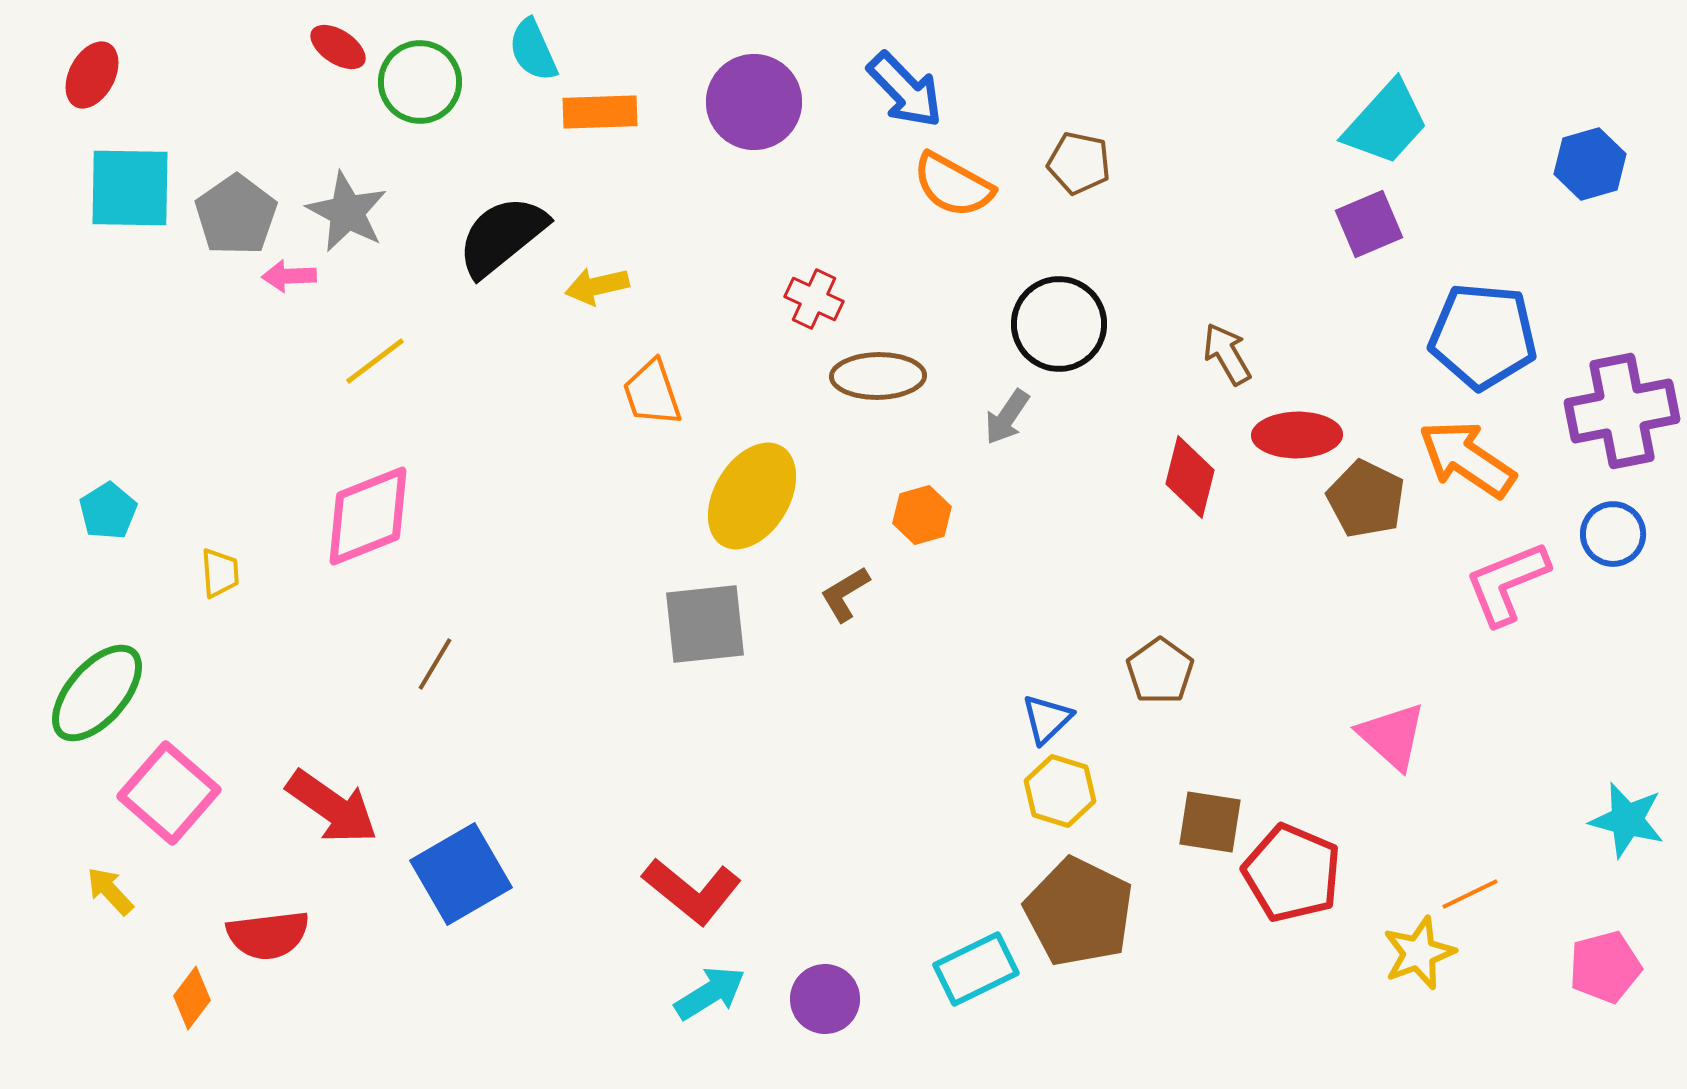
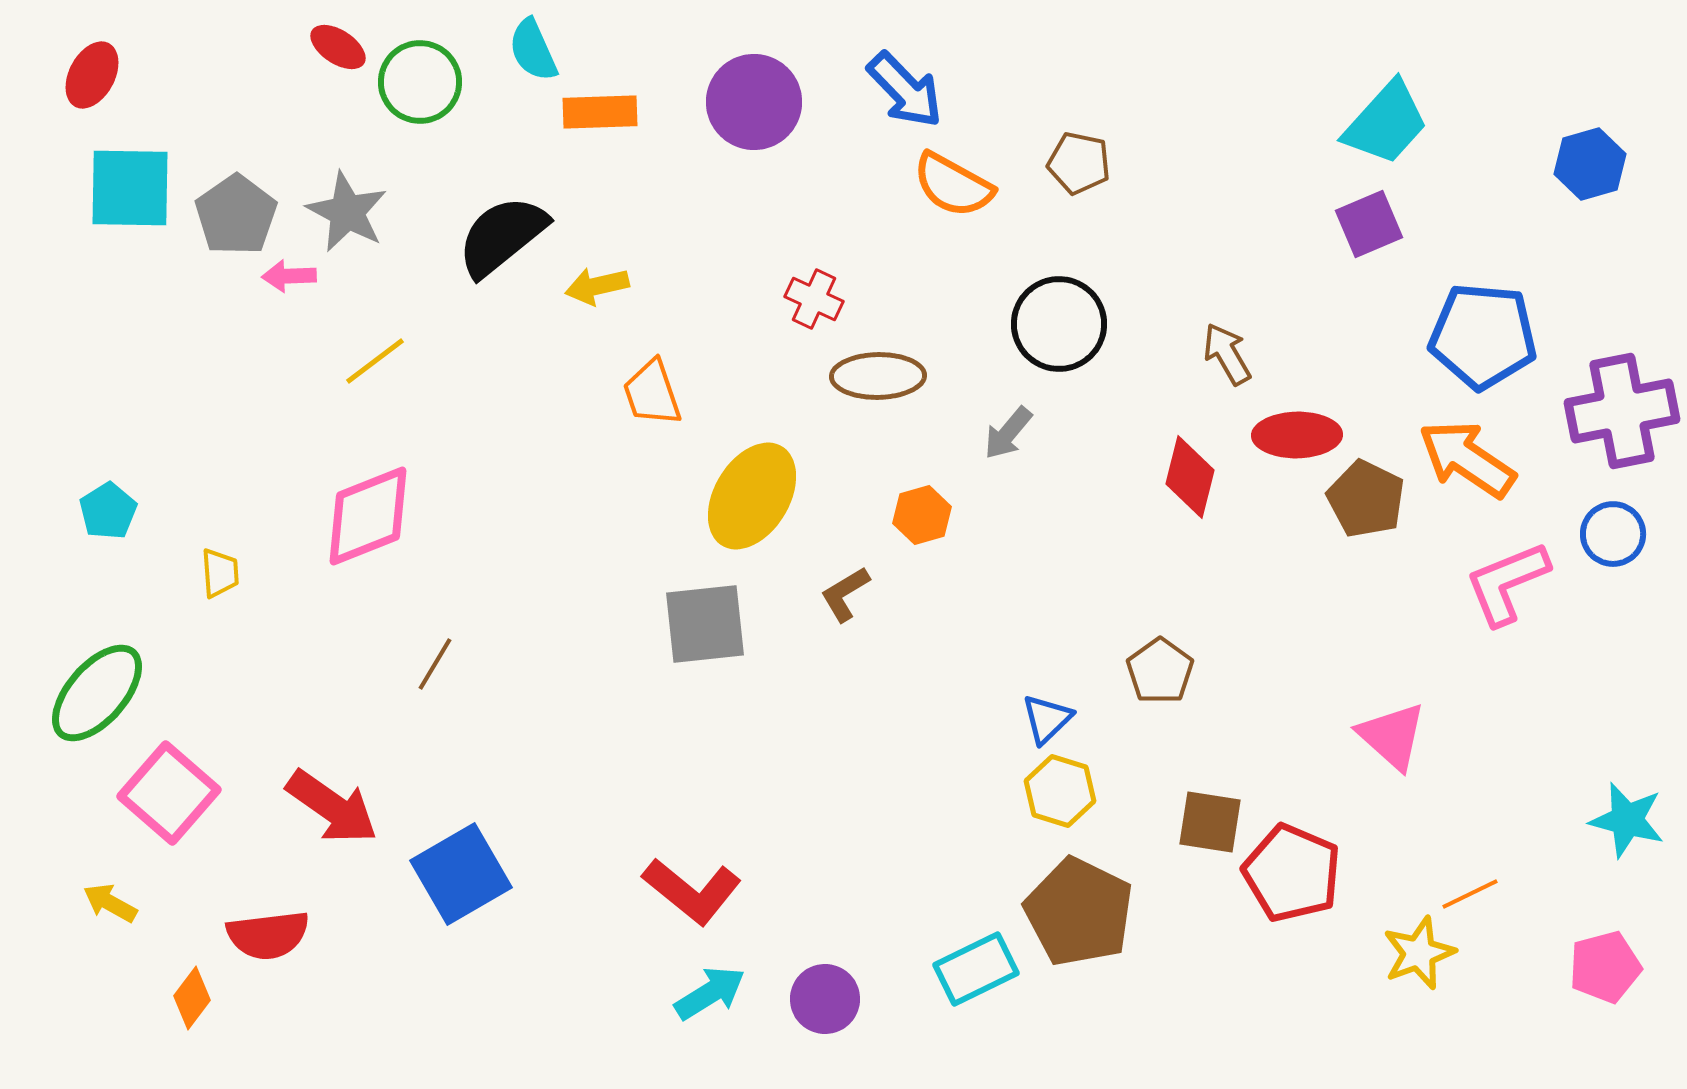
gray arrow at (1007, 417): moved 1 px right, 16 px down; rotated 6 degrees clockwise
yellow arrow at (110, 891): moved 12 px down; rotated 18 degrees counterclockwise
